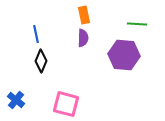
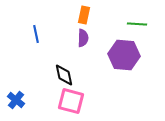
orange rectangle: rotated 24 degrees clockwise
black diamond: moved 23 px right, 14 px down; rotated 35 degrees counterclockwise
pink square: moved 5 px right, 3 px up
